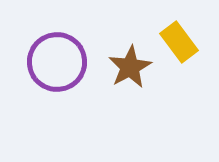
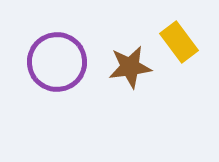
brown star: rotated 21 degrees clockwise
